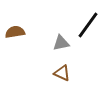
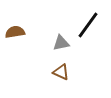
brown triangle: moved 1 px left, 1 px up
